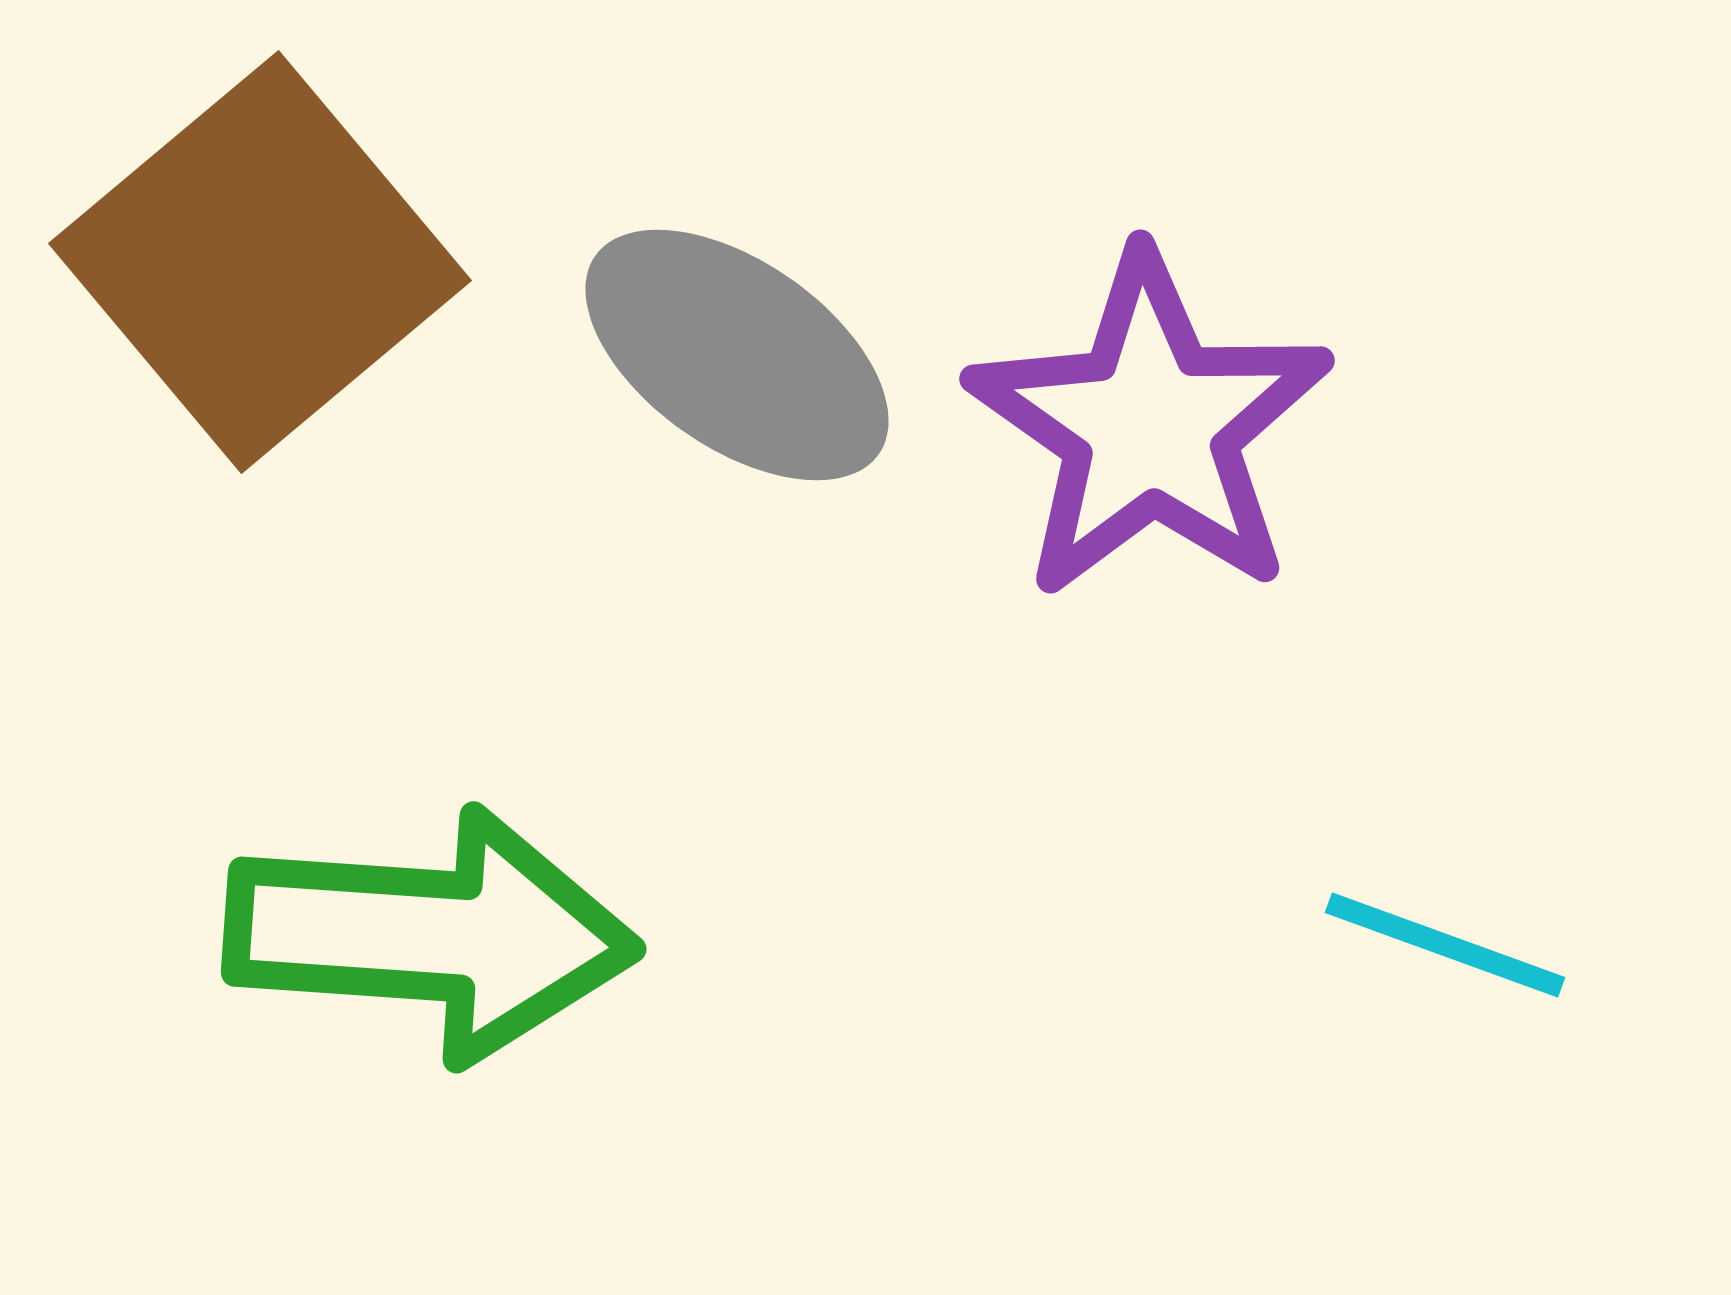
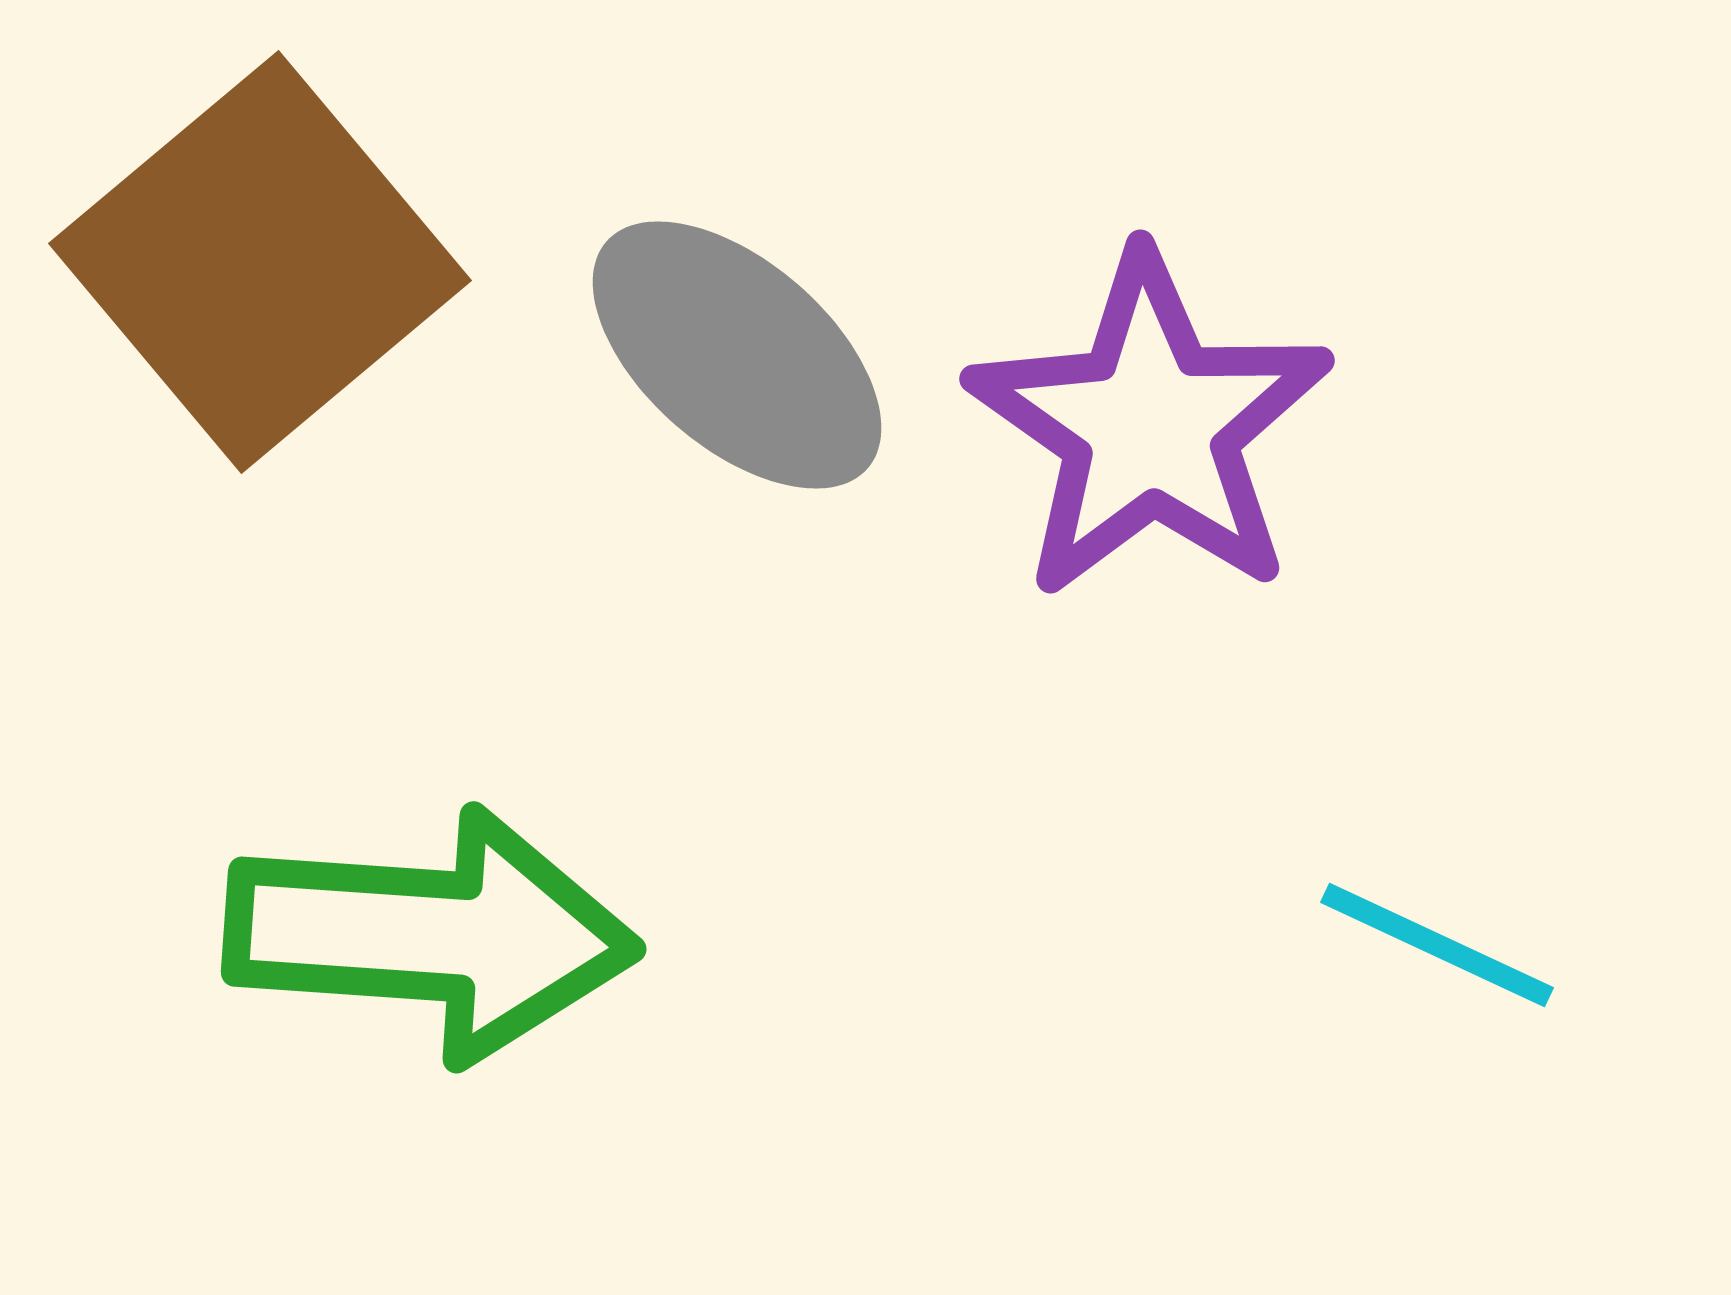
gray ellipse: rotated 6 degrees clockwise
cyan line: moved 8 px left; rotated 5 degrees clockwise
